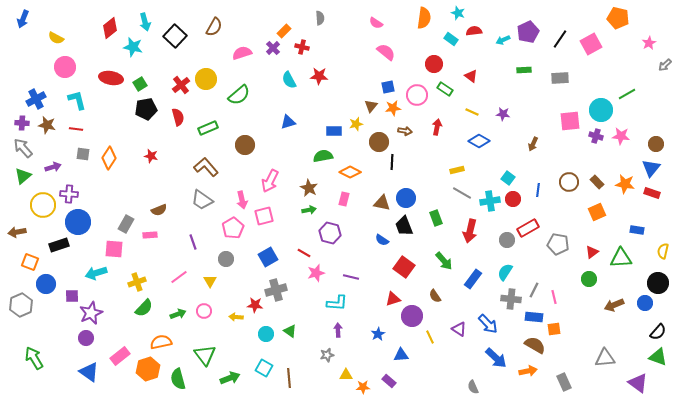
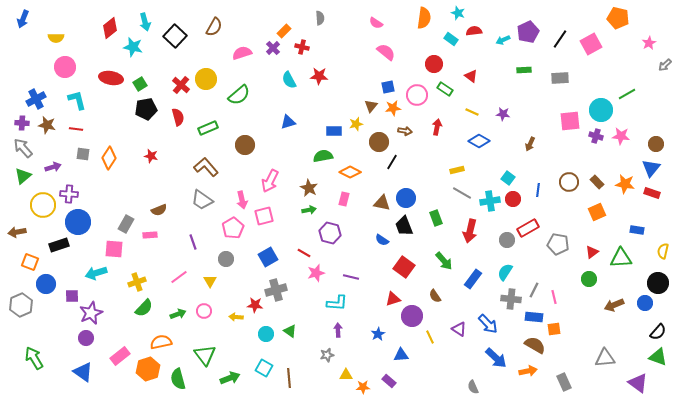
yellow semicircle at (56, 38): rotated 28 degrees counterclockwise
red cross at (181, 85): rotated 12 degrees counterclockwise
brown arrow at (533, 144): moved 3 px left
black line at (392, 162): rotated 28 degrees clockwise
blue triangle at (89, 372): moved 6 px left
